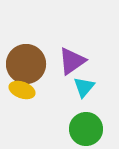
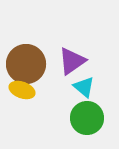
cyan triangle: rotated 30 degrees counterclockwise
green circle: moved 1 px right, 11 px up
